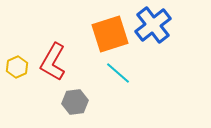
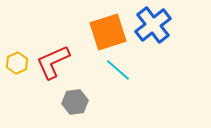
orange square: moved 2 px left, 2 px up
red L-shape: rotated 36 degrees clockwise
yellow hexagon: moved 4 px up
cyan line: moved 3 px up
